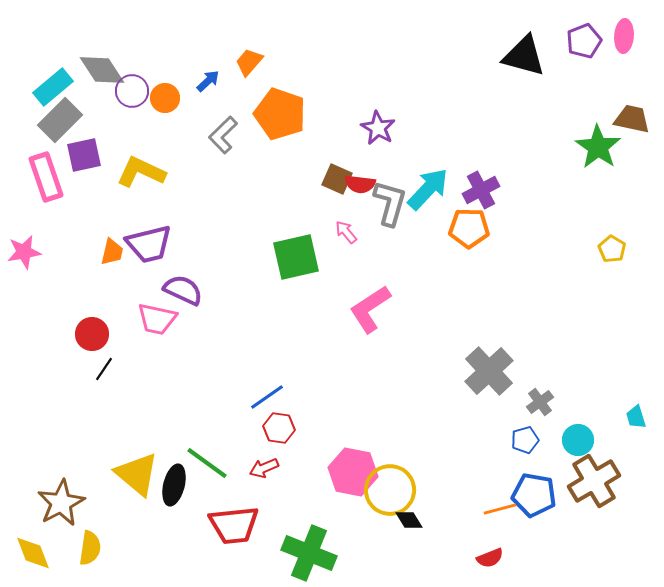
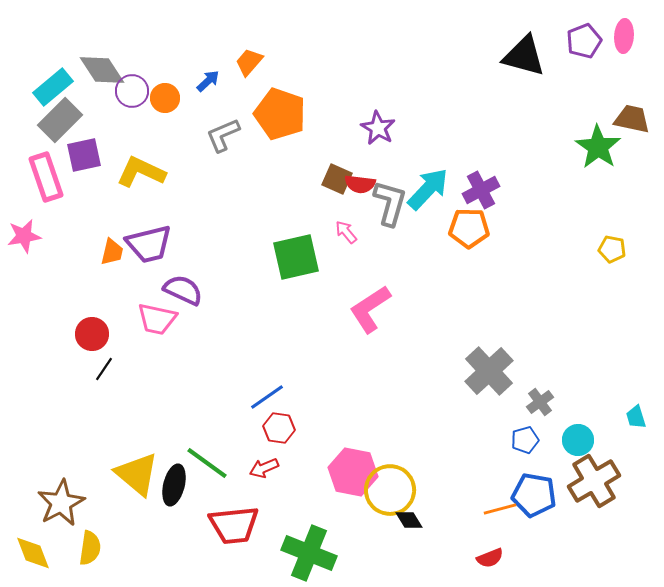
gray L-shape at (223, 135): rotated 21 degrees clockwise
yellow pentagon at (612, 249): rotated 20 degrees counterclockwise
pink star at (24, 252): moved 16 px up
